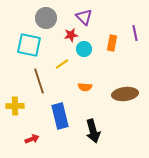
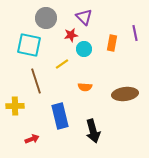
brown line: moved 3 px left
